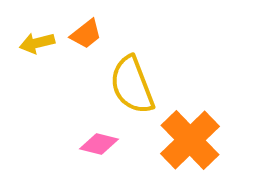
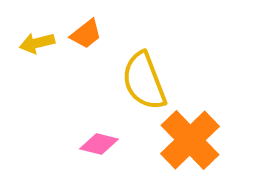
yellow semicircle: moved 12 px right, 4 px up
